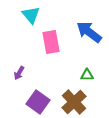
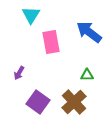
cyan triangle: rotated 12 degrees clockwise
